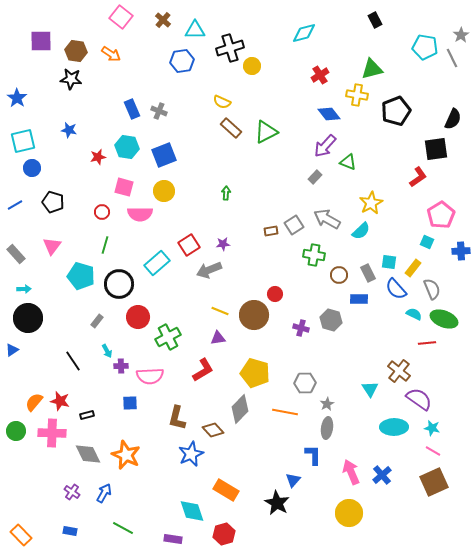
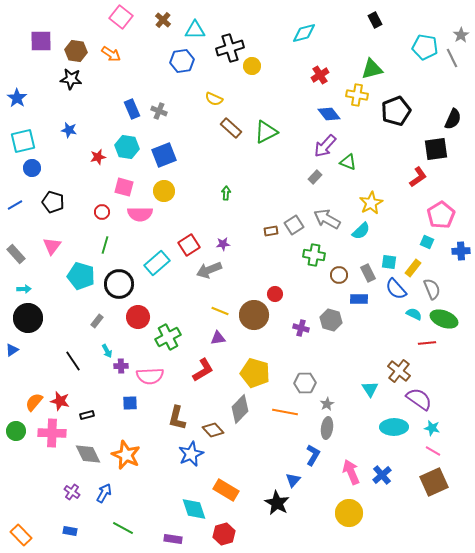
yellow semicircle at (222, 102): moved 8 px left, 3 px up
blue L-shape at (313, 455): rotated 30 degrees clockwise
cyan diamond at (192, 511): moved 2 px right, 2 px up
